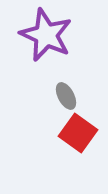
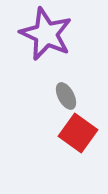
purple star: moved 1 px up
